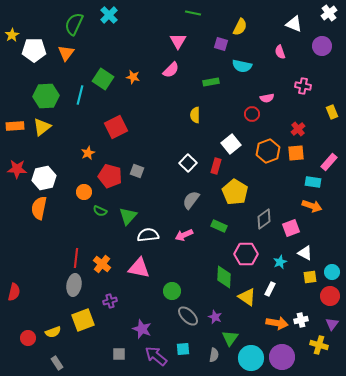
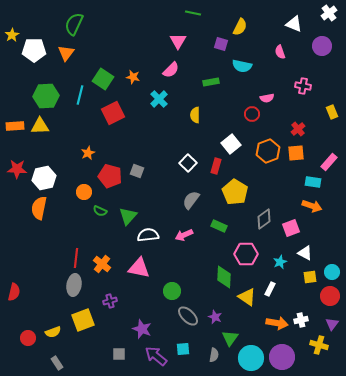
cyan cross at (109, 15): moved 50 px right, 84 px down
yellow triangle at (42, 127): moved 2 px left, 1 px up; rotated 36 degrees clockwise
red square at (116, 127): moved 3 px left, 14 px up
